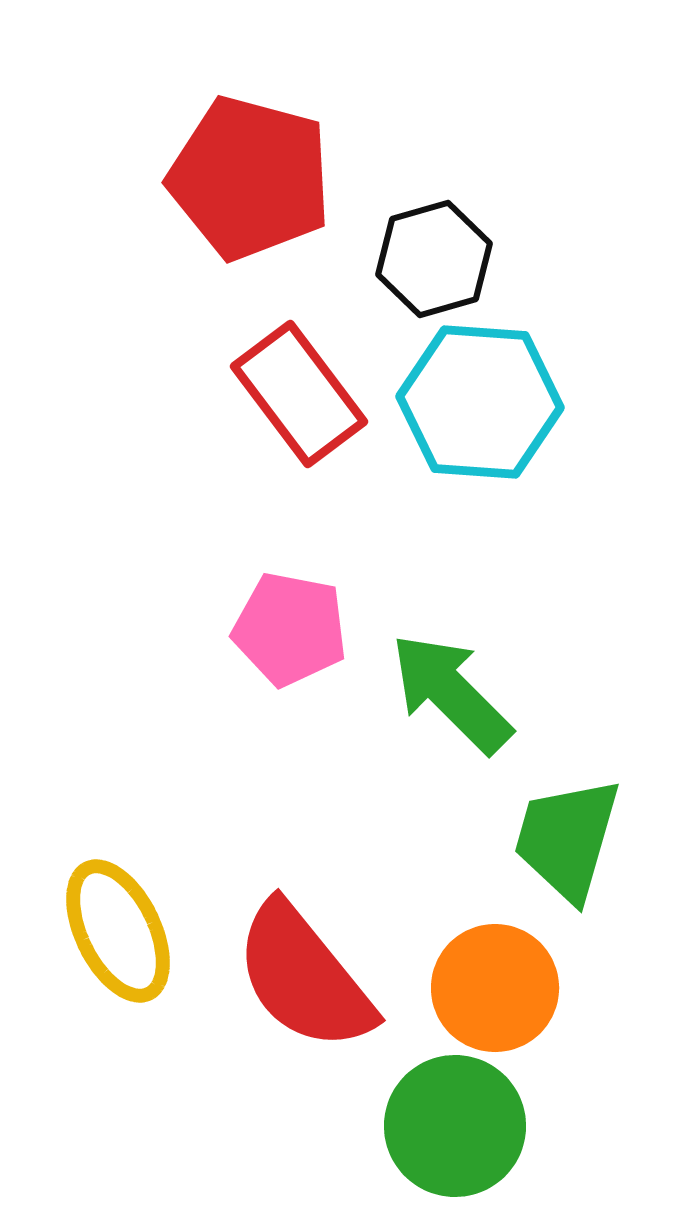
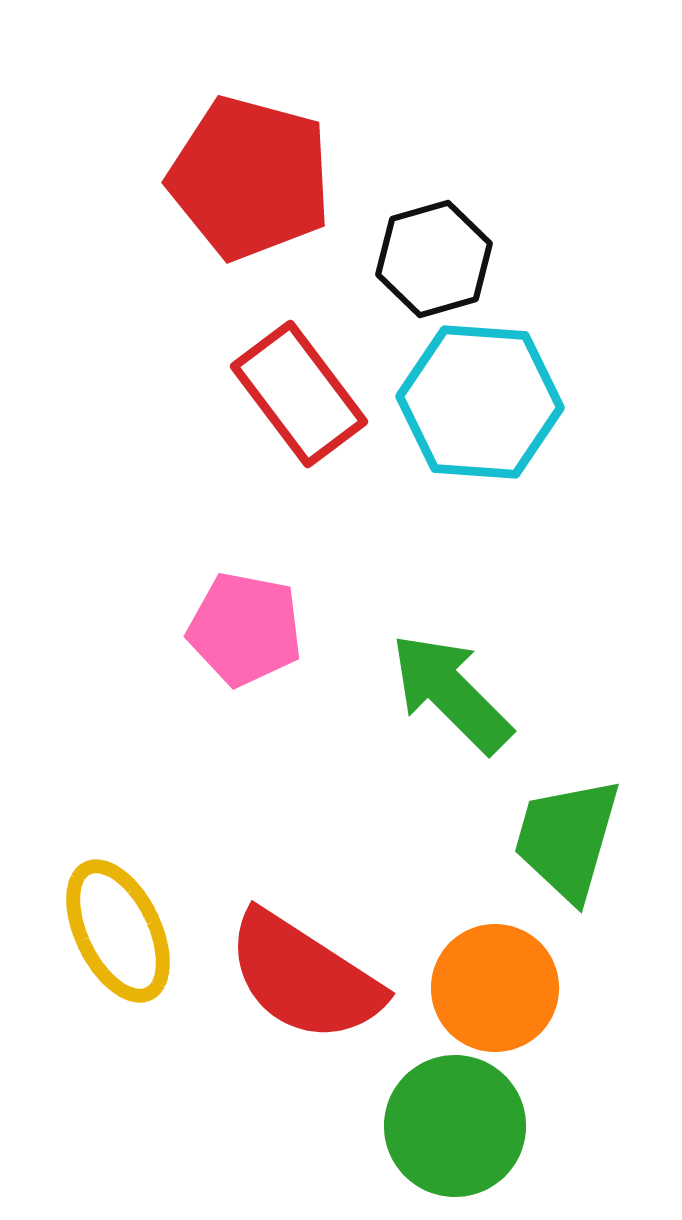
pink pentagon: moved 45 px left
red semicircle: rotated 18 degrees counterclockwise
